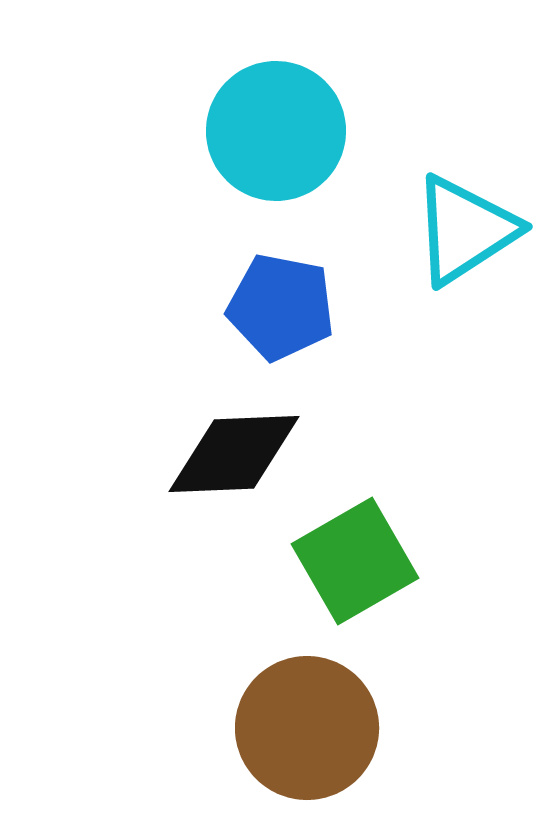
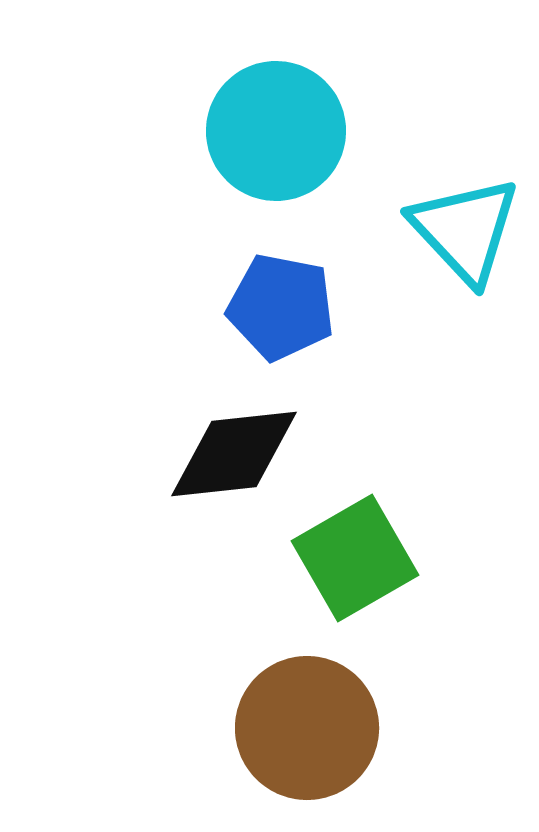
cyan triangle: rotated 40 degrees counterclockwise
black diamond: rotated 4 degrees counterclockwise
green square: moved 3 px up
